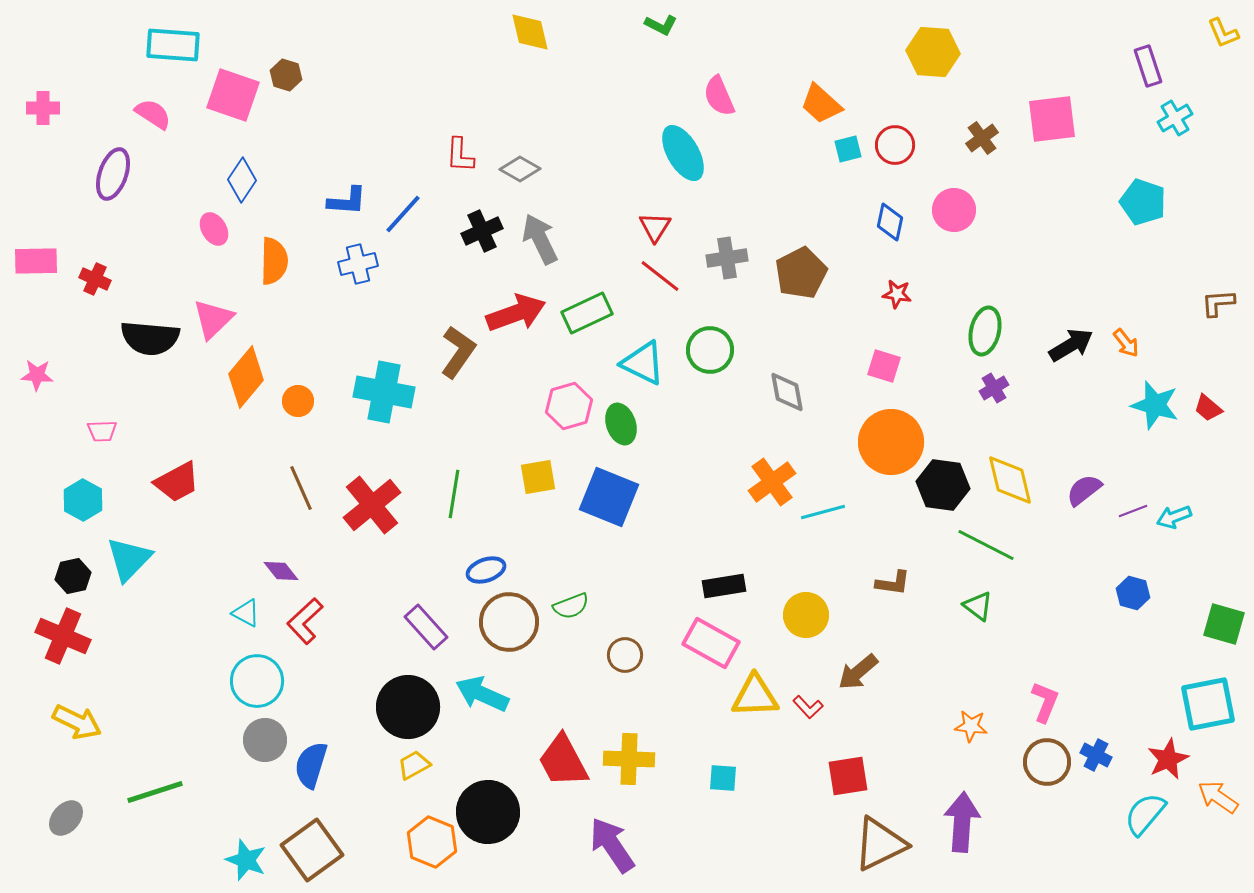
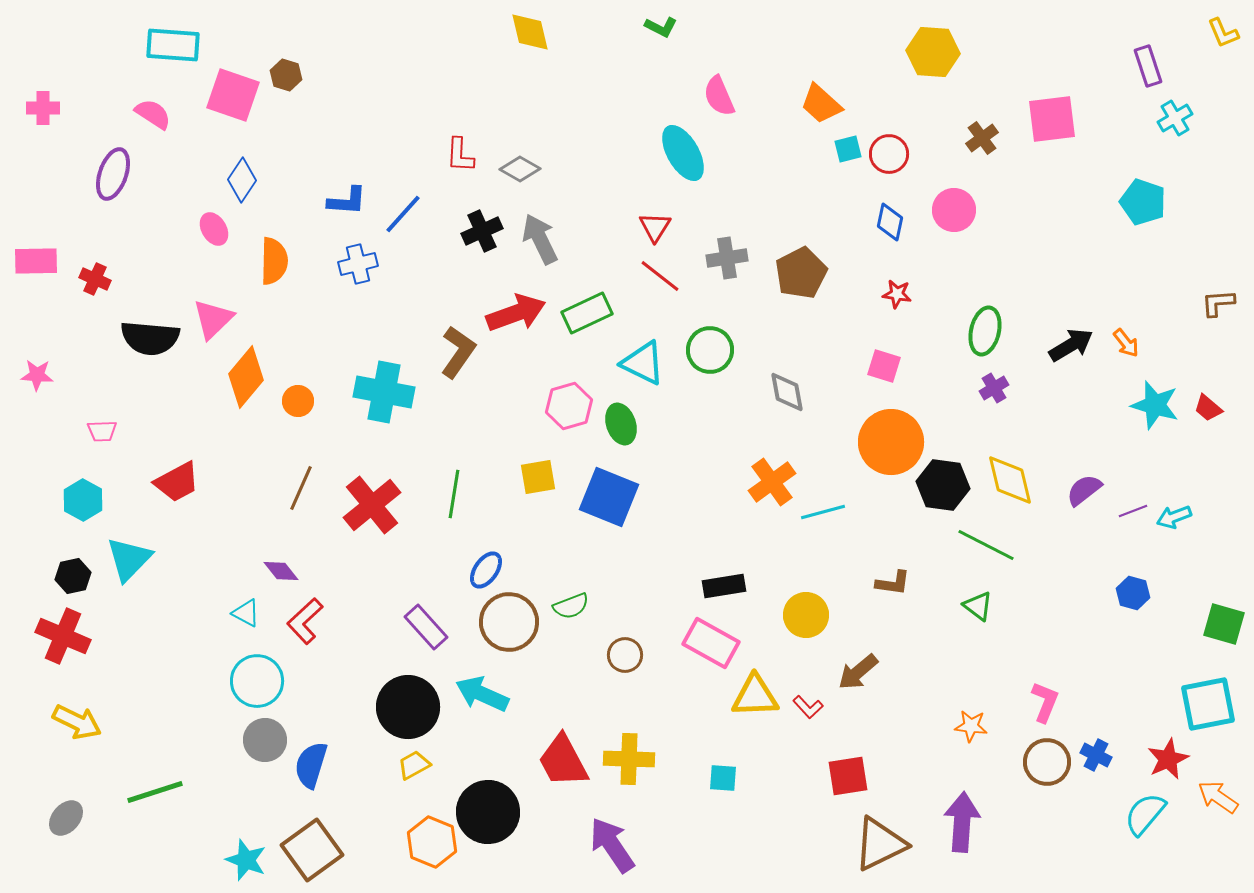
green L-shape at (661, 25): moved 2 px down
red circle at (895, 145): moved 6 px left, 9 px down
brown line at (301, 488): rotated 48 degrees clockwise
blue ellipse at (486, 570): rotated 36 degrees counterclockwise
